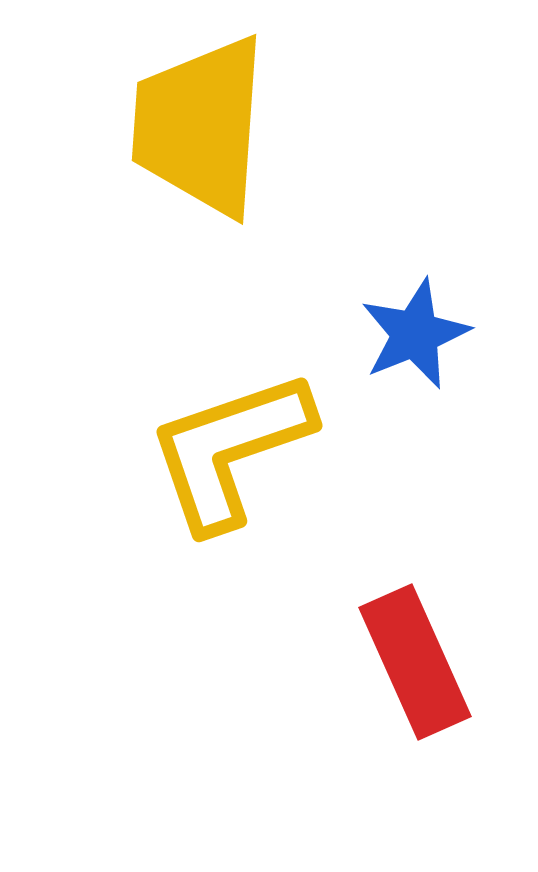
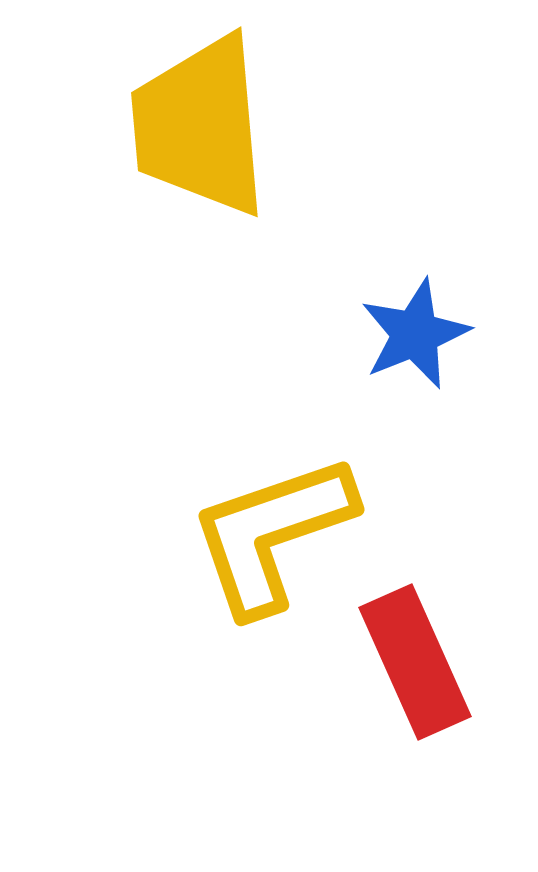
yellow trapezoid: rotated 9 degrees counterclockwise
yellow L-shape: moved 42 px right, 84 px down
